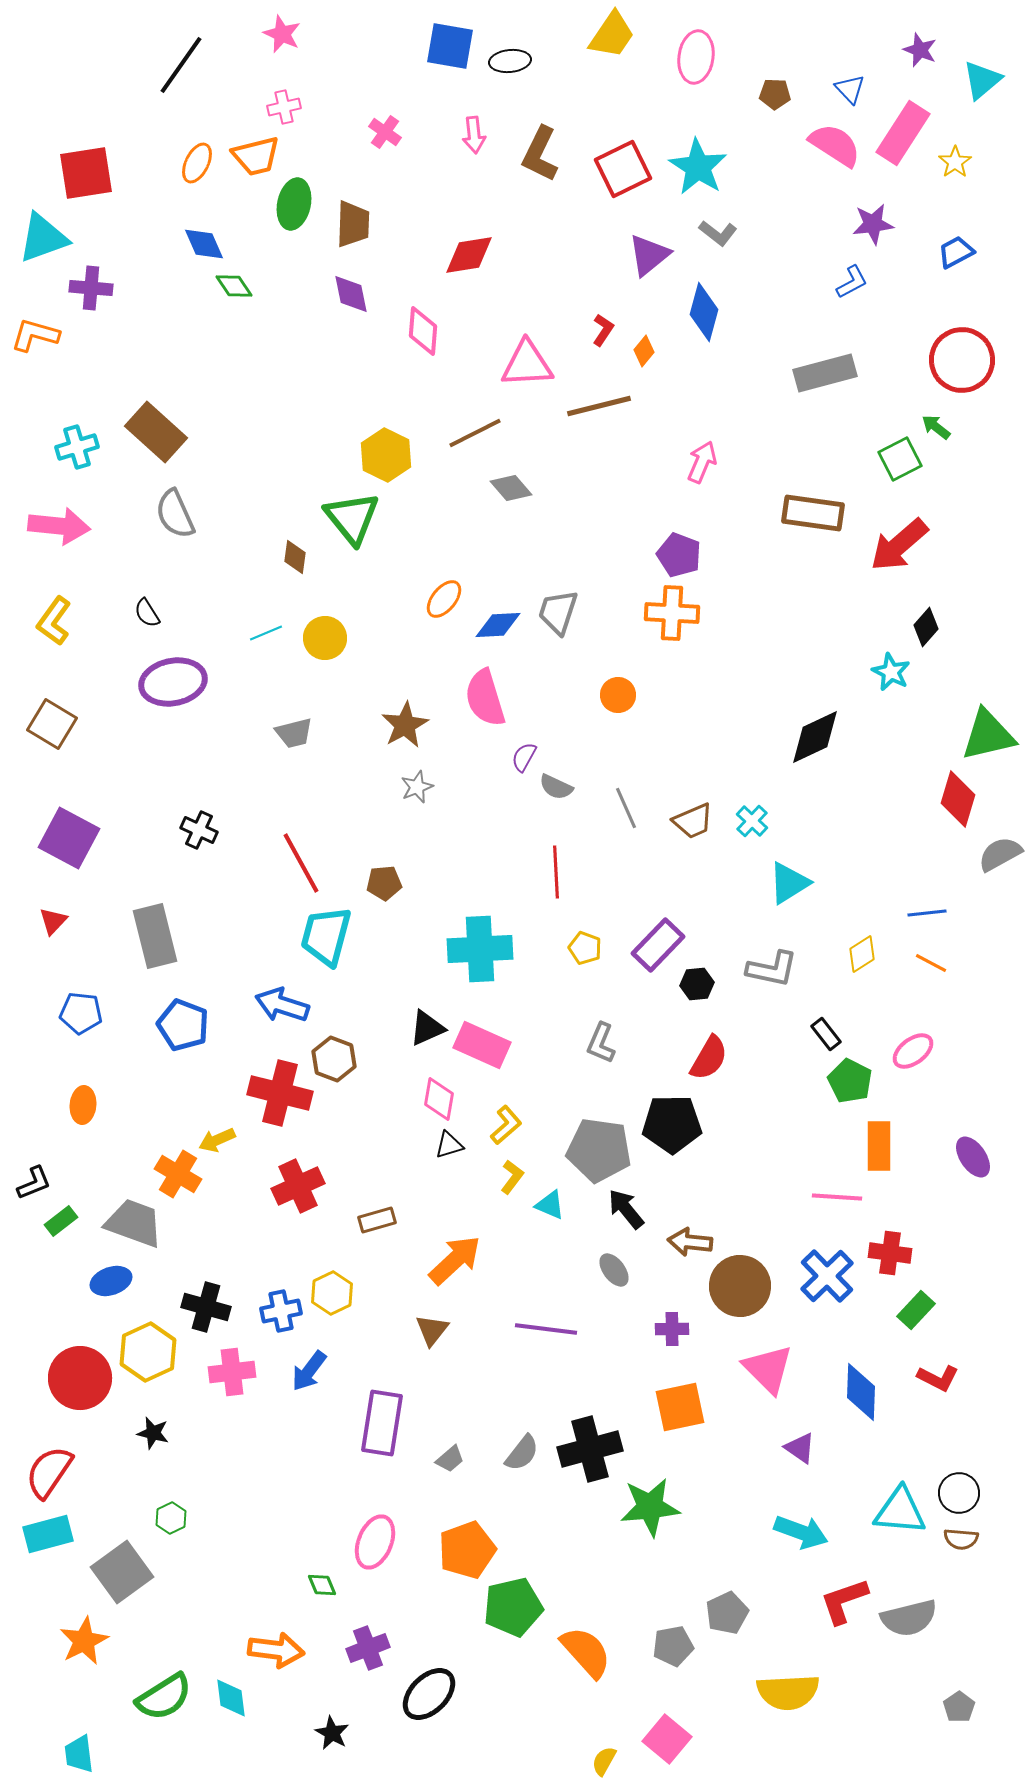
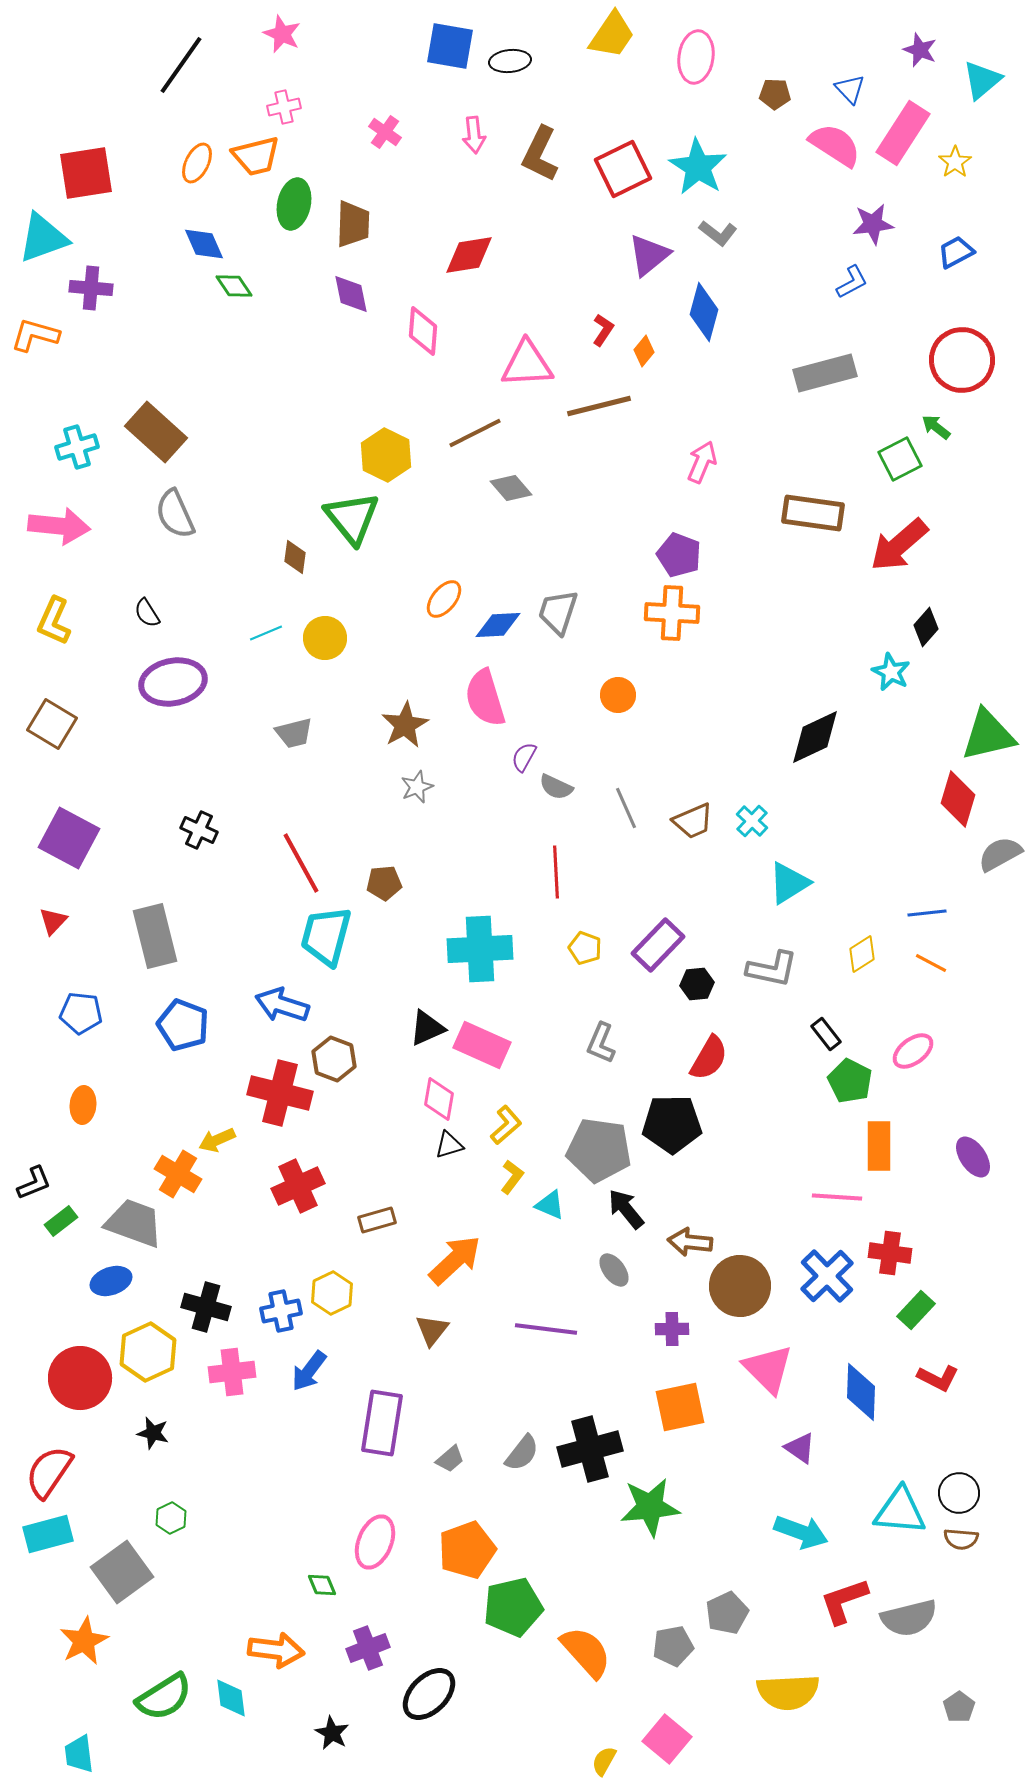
yellow L-shape at (54, 621): rotated 12 degrees counterclockwise
